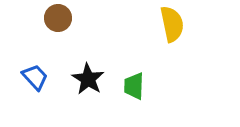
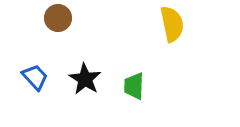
black star: moved 3 px left
